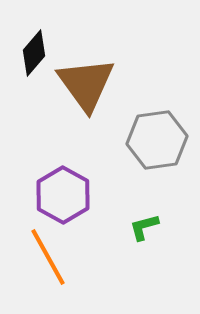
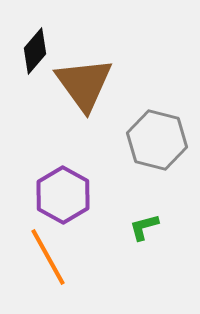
black diamond: moved 1 px right, 2 px up
brown triangle: moved 2 px left
gray hexagon: rotated 22 degrees clockwise
